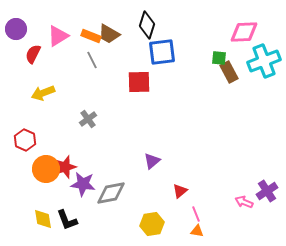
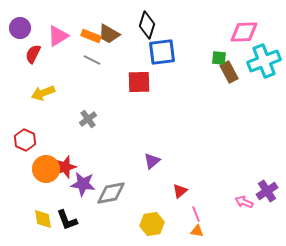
purple circle: moved 4 px right, 1 px up
gray line: rotated 36 degrees counterclockwise
